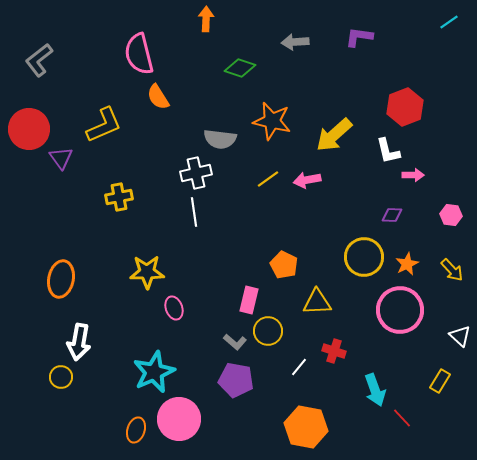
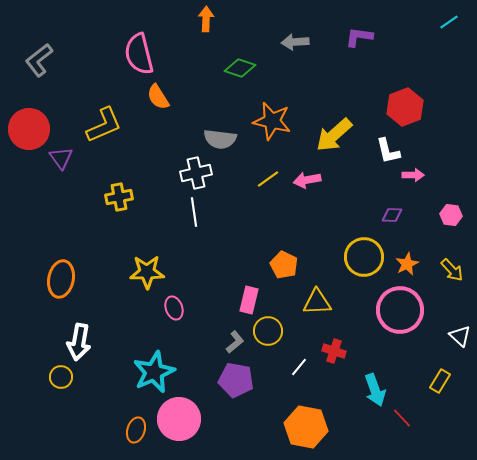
gray L-shape at (235, 342): rotated 80 degrees counterclockwise
